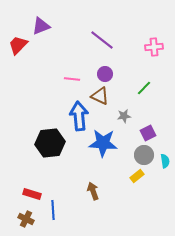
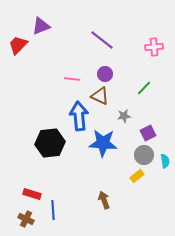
brown arrow: moved 11 px right, 9 px down
